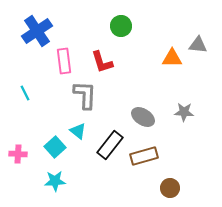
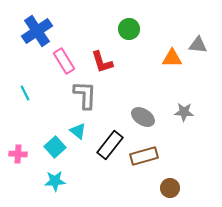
green circle: moved 8 px right, 3 px down
pink rectangle: rotated 25 degrees counterclockwise
